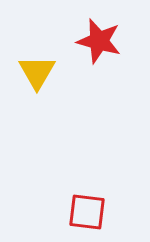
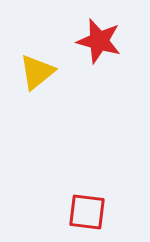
yellow triangle: rotated 21 degrees clockwise
